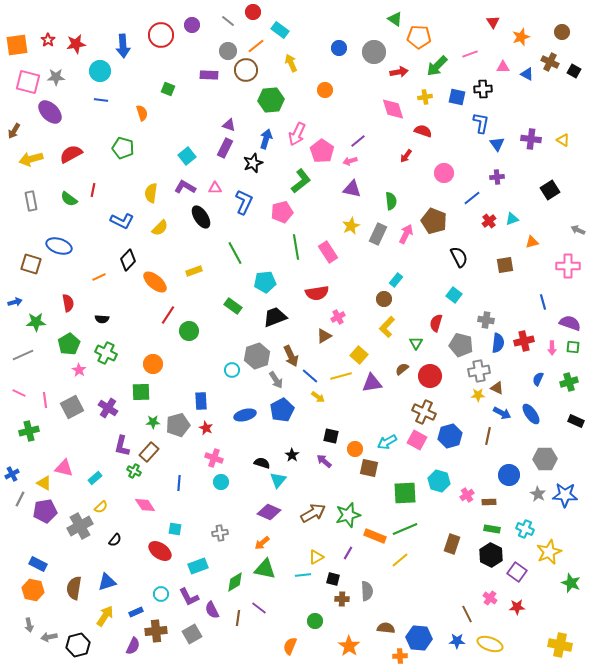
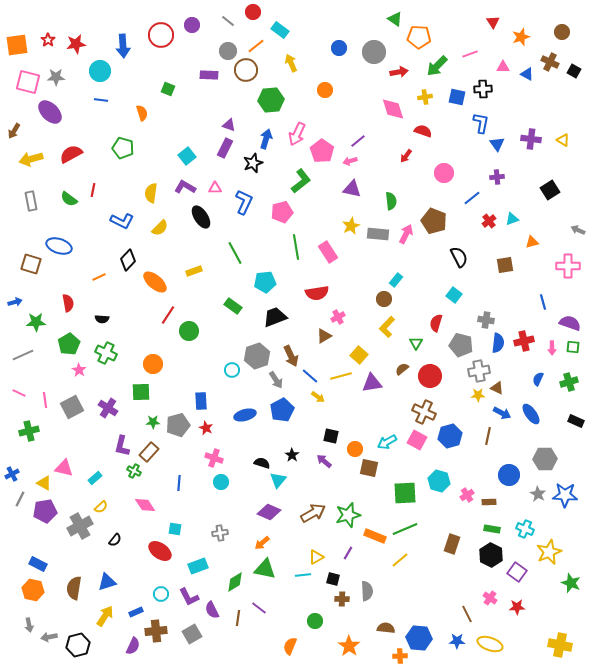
gray rectangle at (378, 234): rotated 70 degrees clockwise
